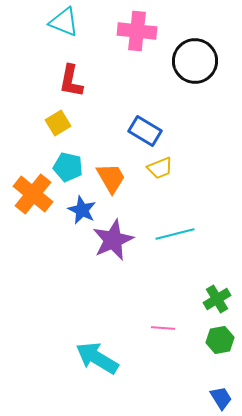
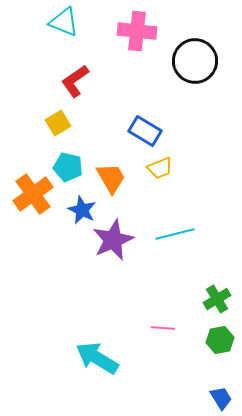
red L-shape: moved 4 px right; rotated 44 degrees clockwise
orange cross: rotated 15 degrees clockwise
